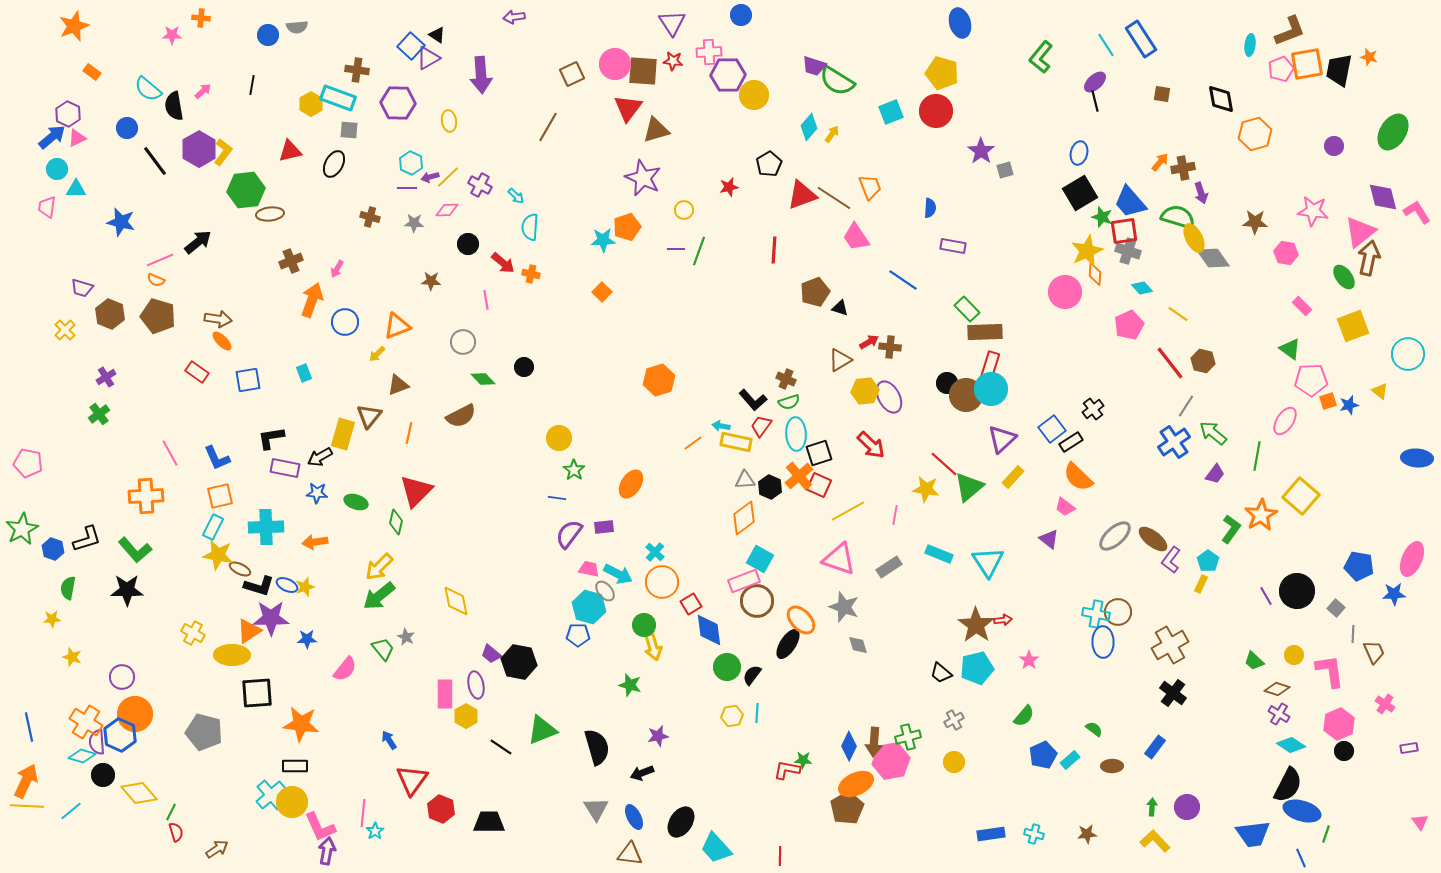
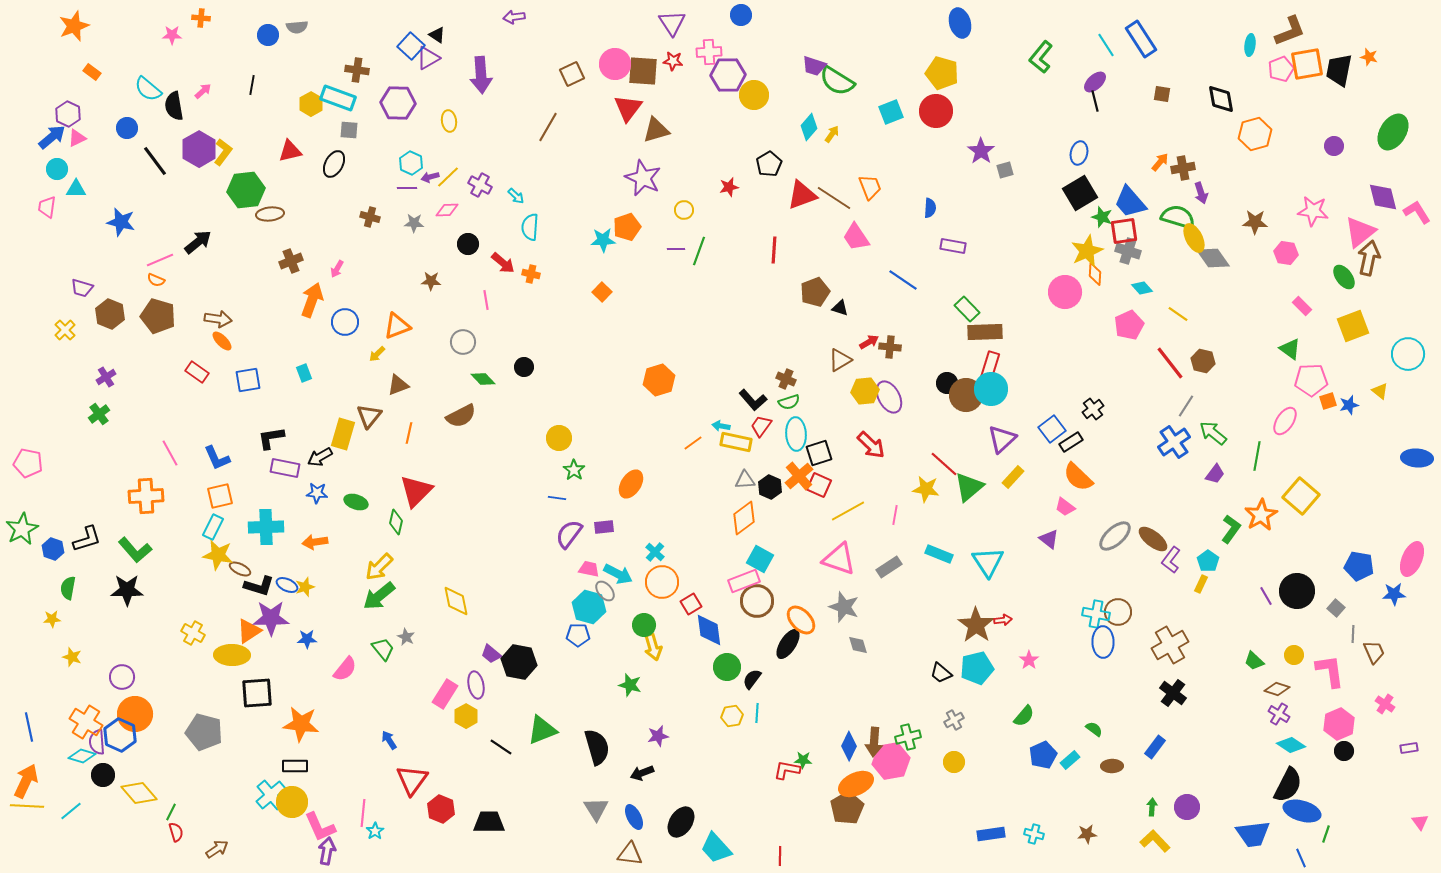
black semicircle at (752, 675): moved 4 px down
pink rectangle at (445, 694): rotated 32 degrees clockwise
